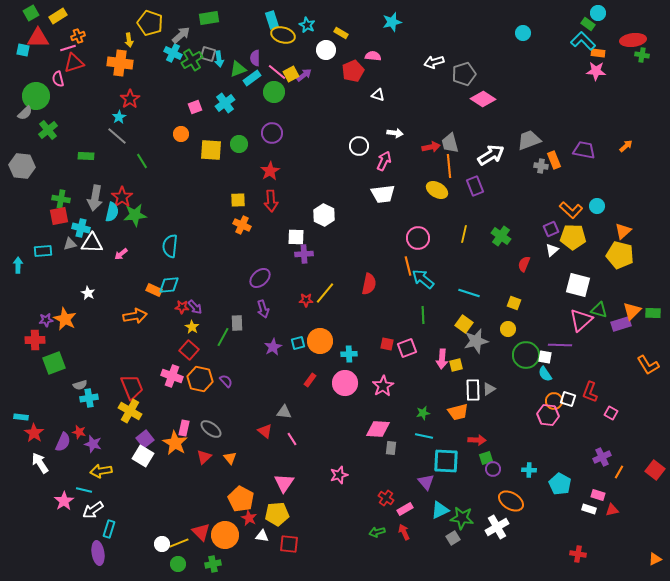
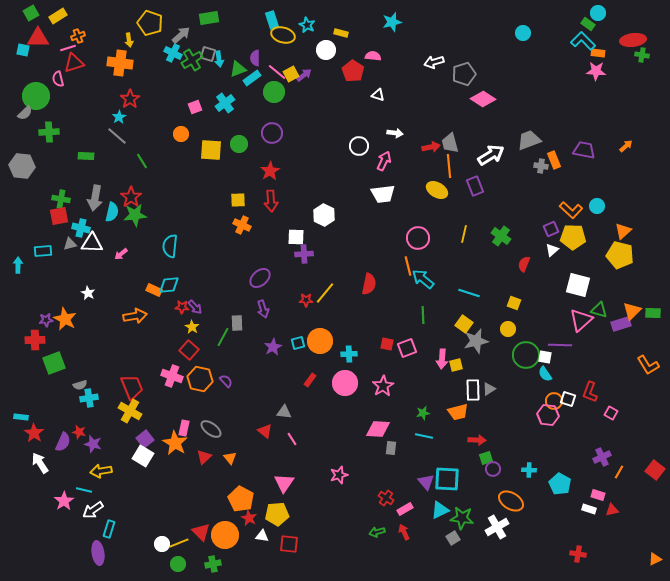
yellow rectangle at (341, 33): rotated 16 degrees counterclockwise
red pentagon at (353, 71): rotated 15 degrees counterclockwise
green cross at (48, 130): moved 1 px right, 2 px down; rotated 36 degrees clockwise
red star at (122, 197): moved 9 px right
cyan square at (446, 461): moved 1 px right, 18 px down
